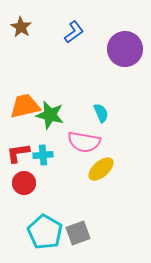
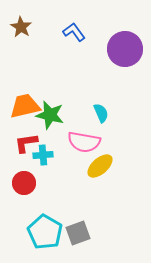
blue L-shape: rotated 90 degrees counterclockwise
red L-shape: moved 8 px right, 10 px up
yellow ellipse: moved 1 px left, 3 px up
